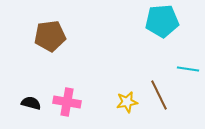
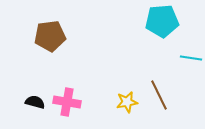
cyan line: moved 3 px right, 11 px up
black semicircle: moved 4 px right, 1 px up
